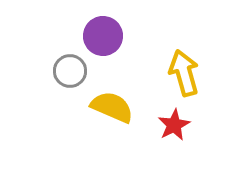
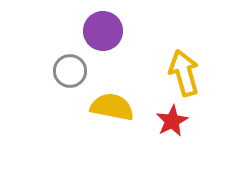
purple circle: moved 5 px up
yellow semicircle: rotated 12 degrees counterclockwise
red star: moved 2 px left, 4 px up
